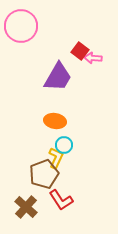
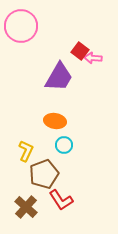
purple trapezoid: moved 1 px right
yellow L-shape: moved 30 px left, 7 px up
